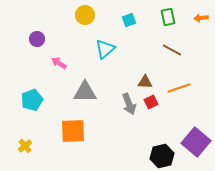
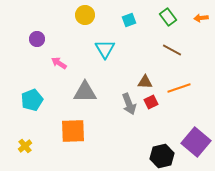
green rectangle: rotated 24 degrees counterclockwise
cyan triangle: rotated 20 degrees counterclockwise
